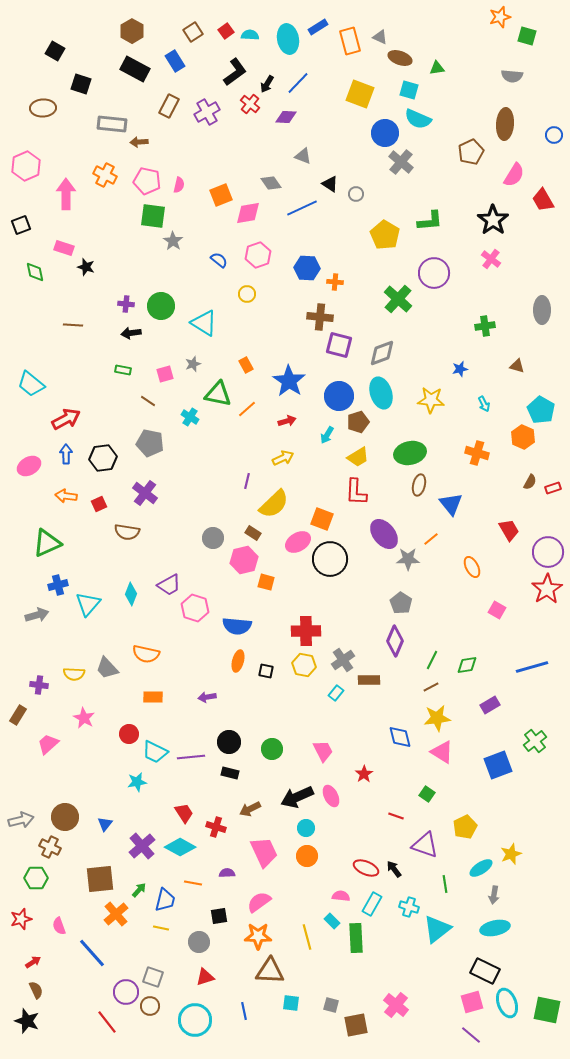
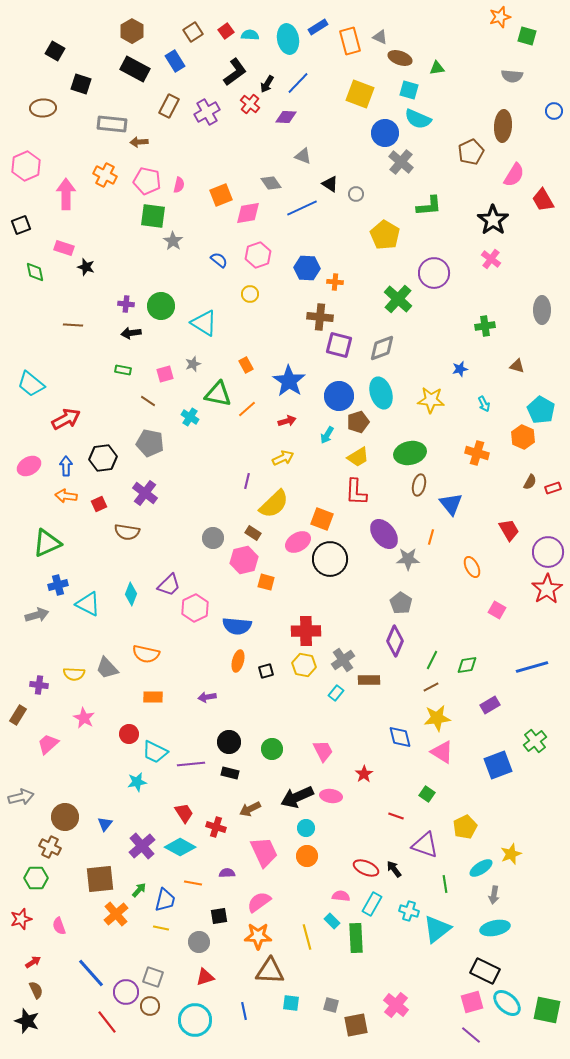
brown ellipse at (505, 124): moved 2 px left, 2 px down
blue circle at (554, 135): moved 24 px up
green L-shape at (430, 221): moved 1 px left, 15 px up
yellow circle at (247, 294): moved 3 px right
gray diamond at (382, 353): moved 5 px up
blue arrow at (66, 454): moved 12 px down
orange line at (431, 539): moved 2 px up; rotated 35 degrees counterclockwise
purple trapezoid at (169, 585): rotated 15 degrees counterclockwise
cyan triangle at (88, 604): rotated 44 degrees counterclockwise
pink hexagon at (195, 608): rotated 16 degrees clockwise
black square at (266, 671): rotated 28 degrees counterclockwise
purple line at (191, 757): moved 7 px down
pink ellipse at (331, 796): rotated 55 degrees counterclockwise
gray arrow at (21, 820): moved 23 px up
cyan cross at (409, 907): moved 4 px down
blue line at (92, 953): moved 1 px left, 20 px down
cyan ellipse at (507, 1003): rotated 28 degrees counterclockwise
